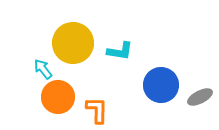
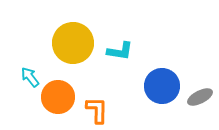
cyan arrow: moved 13 px left, 8 px down
blue circle: moved 1 px right, 1 px down
